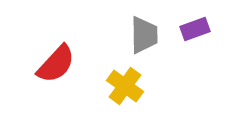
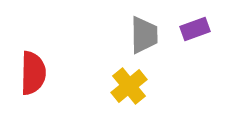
red semicircle: moved 23 px left, 9 px down; rotated 42 degrees counterclockwise
yellow cross: moved 4 px right; rotated 15 degrees clockwise
